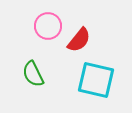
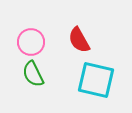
pink circle: moved 17 px left, 16 px down
red semicircle: rotated 112 degrees clockwise
